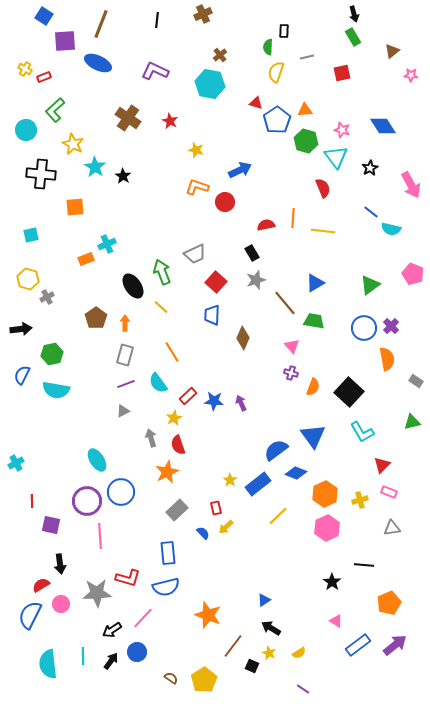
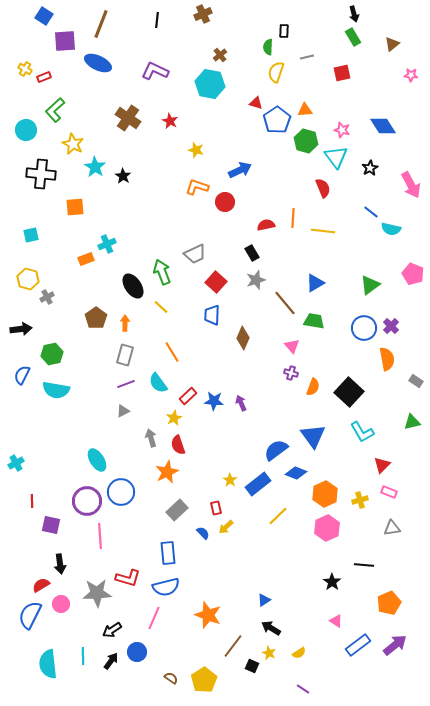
brown triangle at (392, 51): moved 7 px up
pink line at (143, 618): moved 11 px right; rotated 20 degrees counterclockwise
